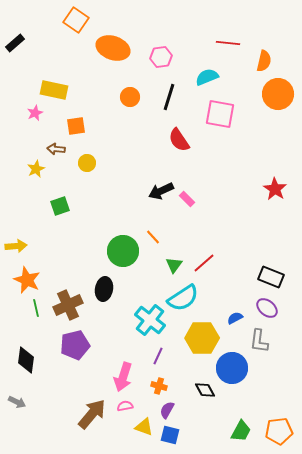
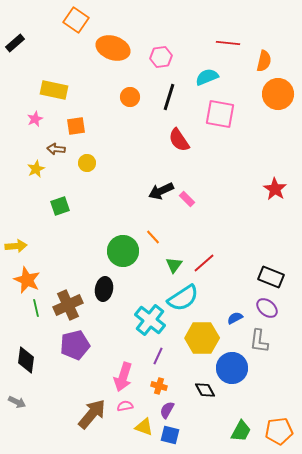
pink star at (35, 113): moved 6 px down
